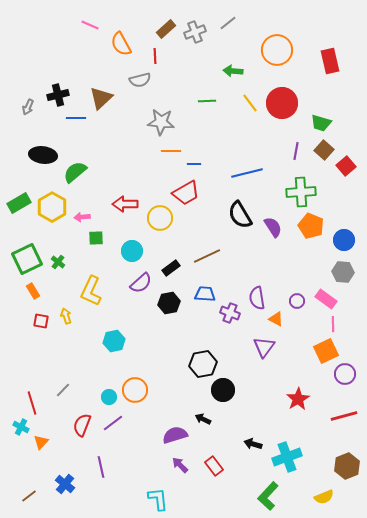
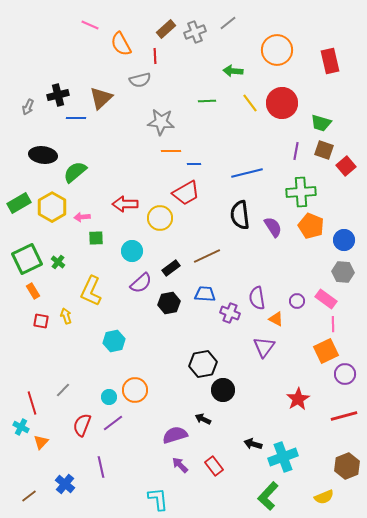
brown square at (324, 150): rotated 24 degrees counterclockwise
black semicircle at (240, 215): rotated 24 degrees clockwise
cyan cross at (287, 457): moved 4 px left
